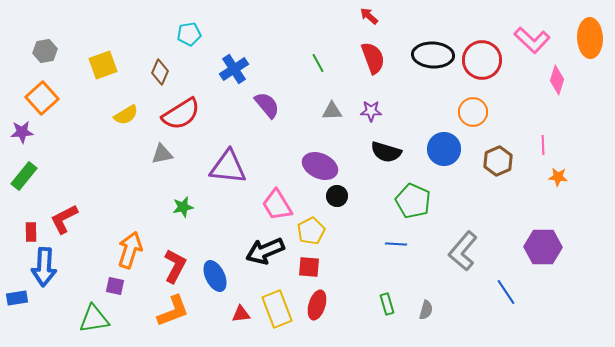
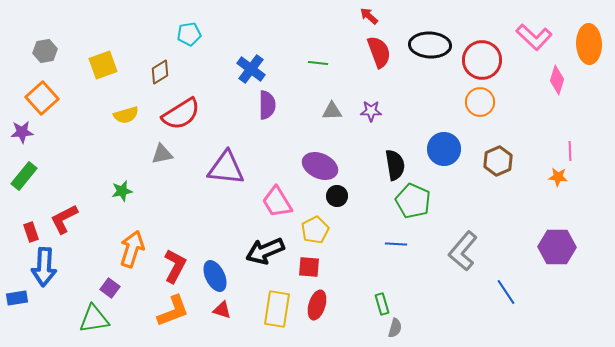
orange ellipse at (590, 38): moved 1 px left, 6 px down
pink L-shape at (532, 40): moved 2 px right, 3 px up
black ellipse at (433, 55): moved 3 px left, 10 px up
red semicircle at (373, 58): moved 6 px right, 6 px up
green line at (318, 63): rotated 54 degrees counterclockwise
blue cross at (234, 69): moved 17 px right; rotated 20 degrees counterclockwise
brown diamond at (160, 72): rotated 35 degrees clockwise
purple semicircle at (267, 105): rotated 40 degrees clockwise
orange circle at (473, 112): moved 7 px right, 10 px up
yellow semicircle at (126, 115): rotated 15 degrees clockwise
pink line at (543, 145): moved 27 px right, 6 px down
black semicircle at (386, 152): moved 9 px right, 13 px down; rotated 116 degrees counterclockwise
purple triangle at (228, 167): moved 2 px left, 1 px down
pink trapezoid at (277, 205): moved 3 px up
green star at (183, 207): moved 61 px left, 16 px up
yellow pentagon at (311, 231): moved 4 px right, 1 px up
red rectangle at (31, 232): rotated 18 degrees counterclockwise
purple hexagon at (543, 247): moved 14 px right
orange arrow at (130, 250): moved 2 px right, 1 px up
purple square at (115, 286): moved 5 px left, 2 px down; rotated 24 degrees clockwise
green rectangle at (387, 304): moved 5 px left
yellow rectangle at (277, 309): rotated 30 degrees clockwise
gray semicircle at (426, 310): moved 31 px left, 18 px down
red triangle at (241, 314): moved 19 px left, 4 px up; rotated 24 degrees clockwise
